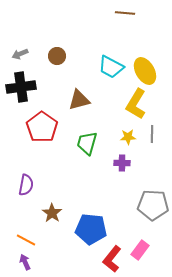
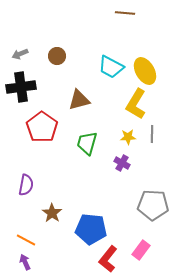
purple cross: rotated 28 degrees clockwise
pink rectangle: moved 1 px right
red L-shape: moved 4 px left
